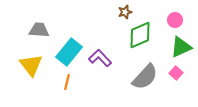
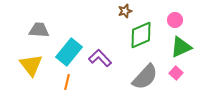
brown star: moved 1 px up
green diamond: moved 1 px right
